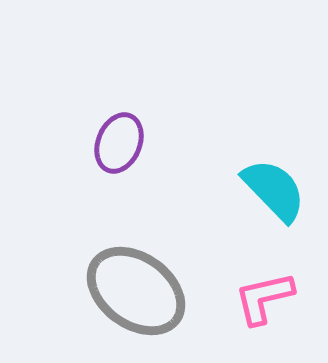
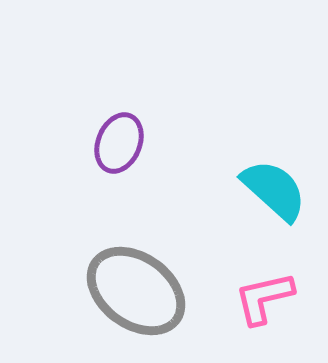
cyan semicircle: rotated 4 degrees counterclockwise
